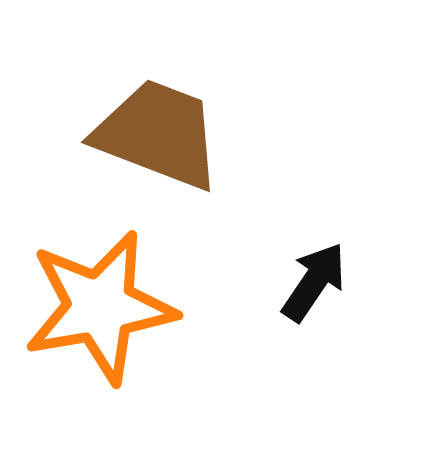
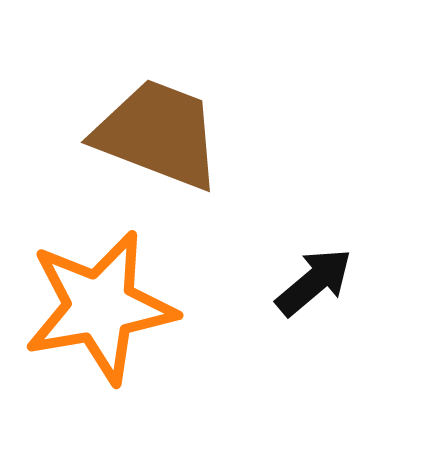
black arrow: rotated 16 degrees clockwise
